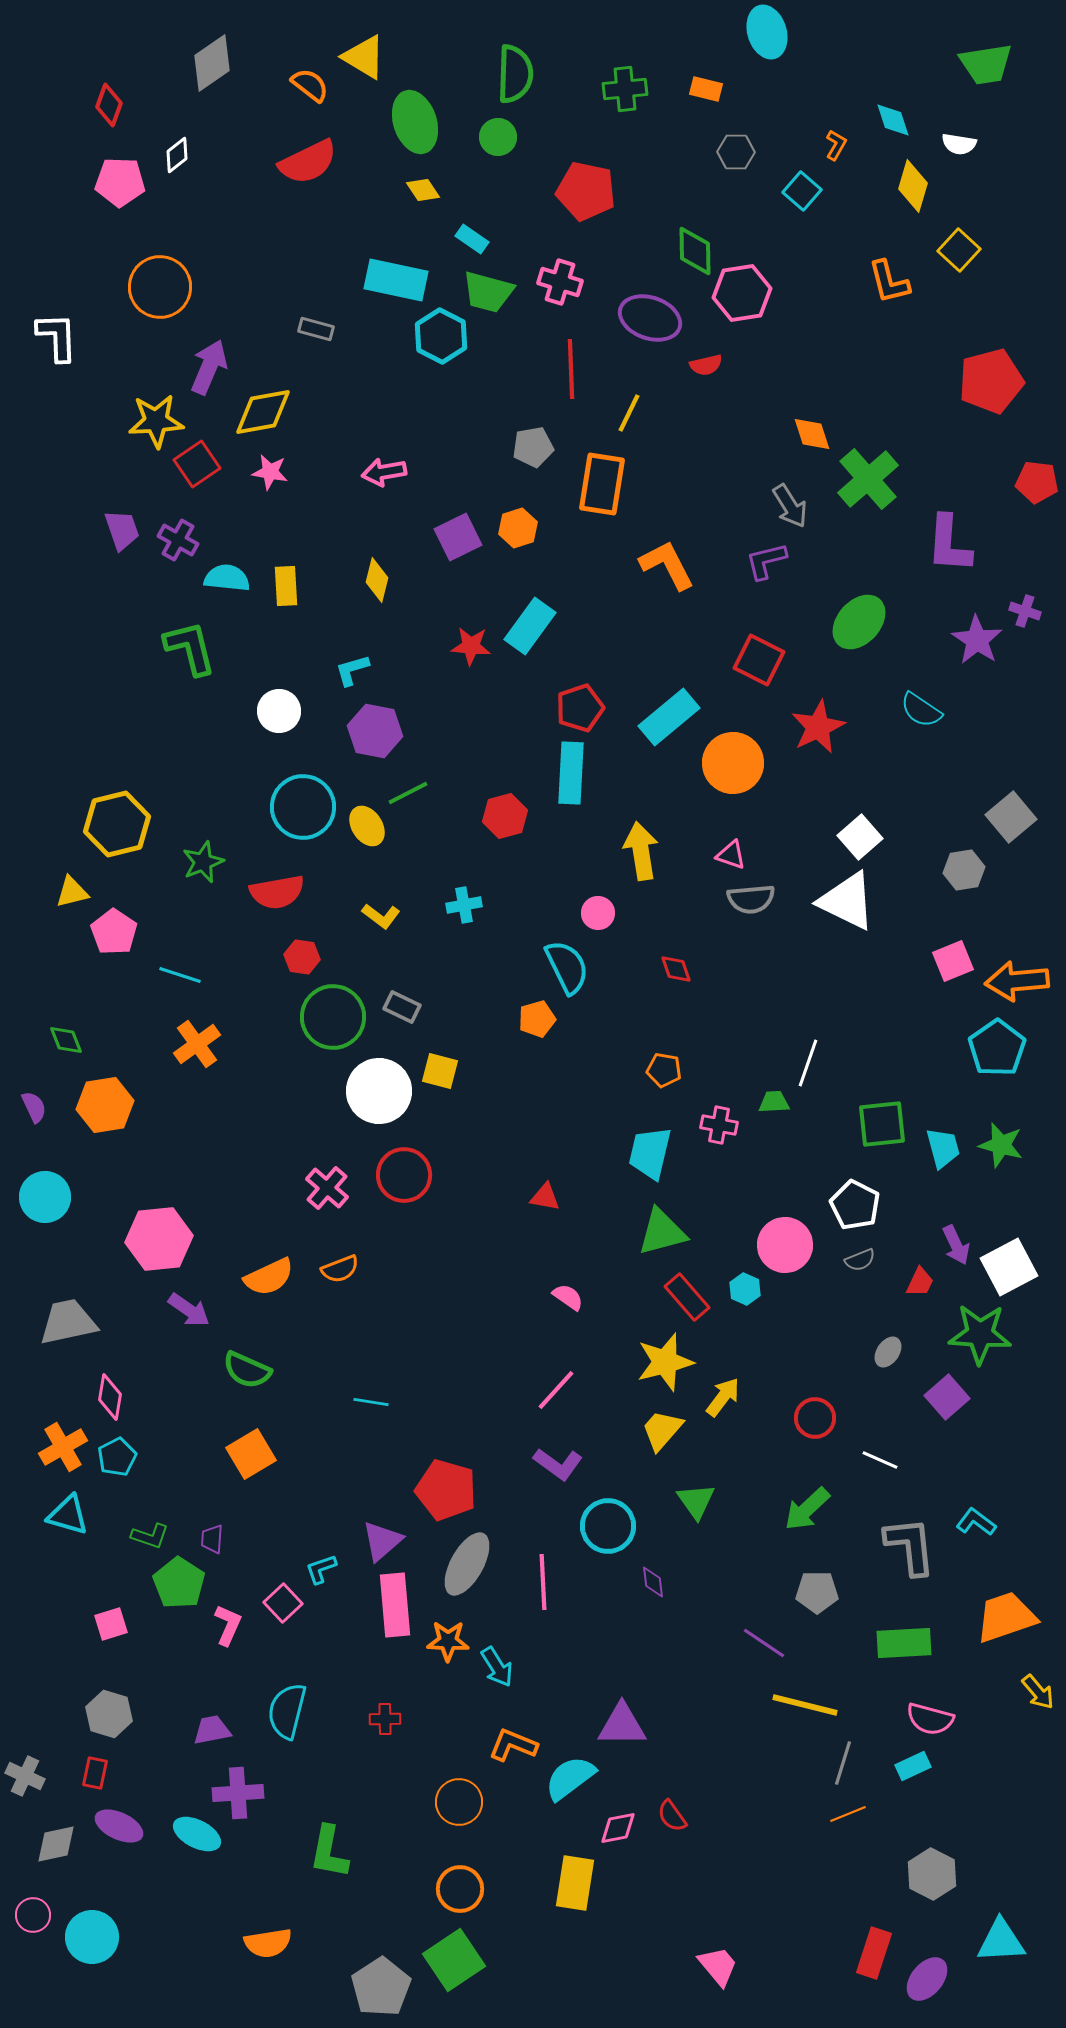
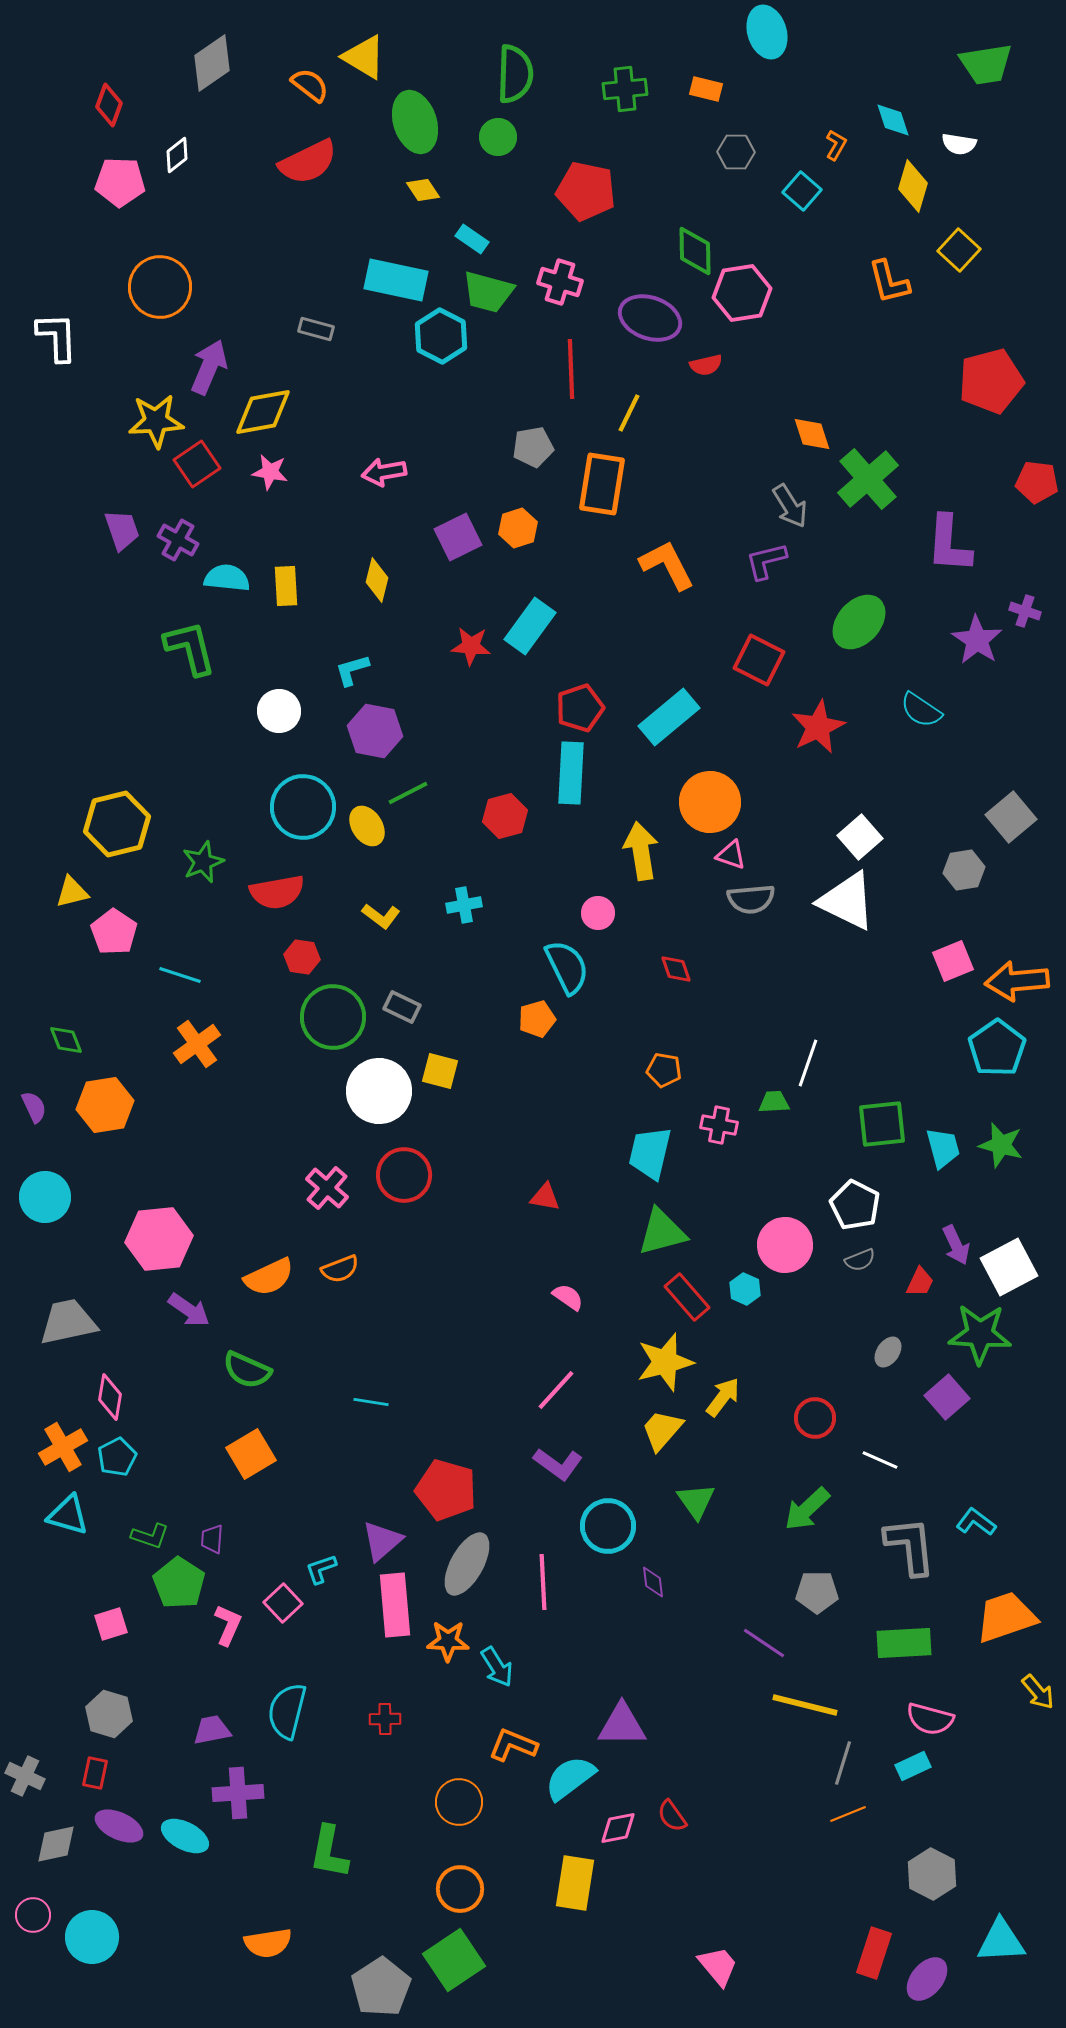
orange circle at (733, 763): moved 23 px left, 39 px down
cyan ellipse at (197, 1834): moved 12 px left, 2 px down
